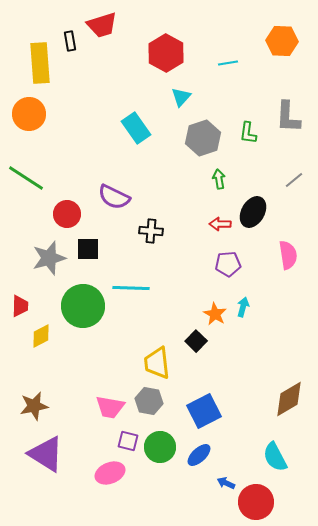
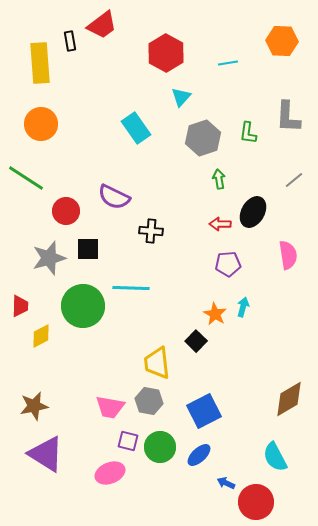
red trapezoid at (102, 25): rotated 20 degrees counterclockwise
orange circle at (29, 114): moved 12 px right, 10 px down
red circle at (67, 214): moved 1 px left, 3 px up
